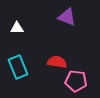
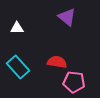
purple triangle: rotated 18 degrees clockwise
cyan rectangle: rotated 20 degrees counterclockwise
pink pentagon: moved 2 px left, 1 px down
